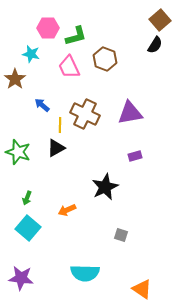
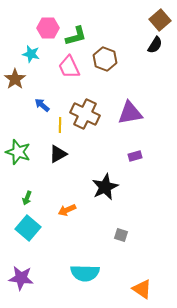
black triangle: moved 2 px right, 6 px down
